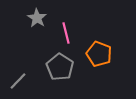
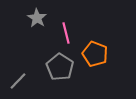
orange pentagon: moved 4 px left
